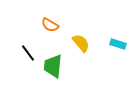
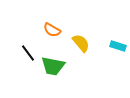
orange semicircle: moved 2 px right, 5 px down
cyan rectangle: moved 2 px down
green trapezoid: rotated 85 degrees counterclockwise
